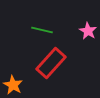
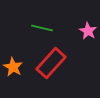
green line: moved 2 px up
orange star: moved 18 px up
